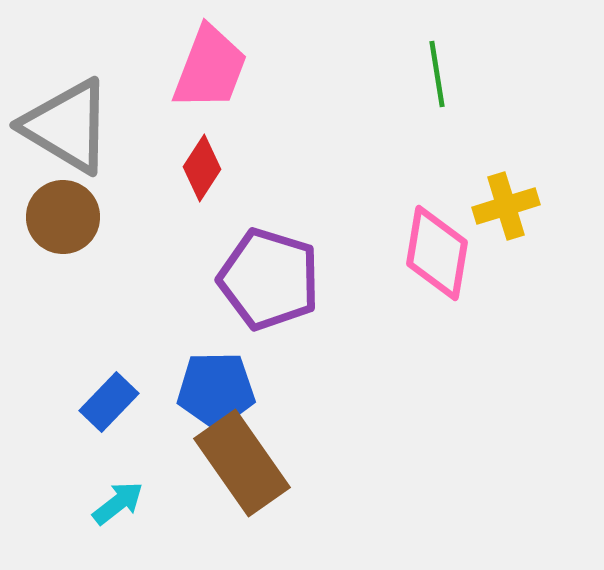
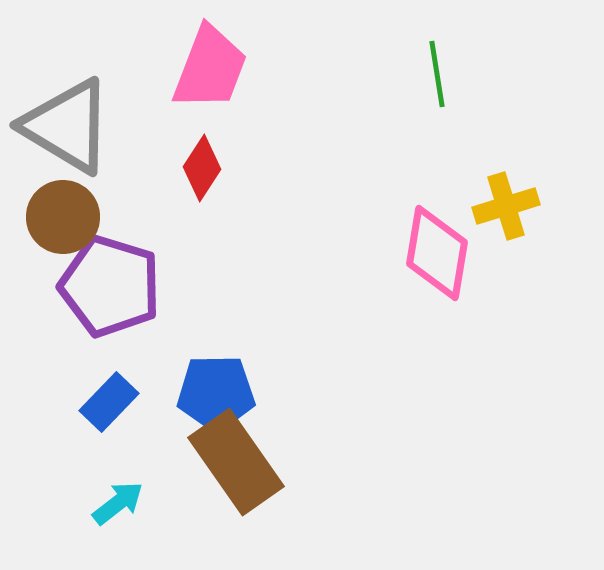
purple pentagon: moved 159 px left, 7 px down
blue pentagon: moved 3 px down
brown rectangle: moved 6 px left, 1 px up
